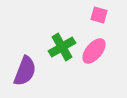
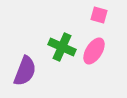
green cross: rotated 36 degrees counterclockwise
pink ellipse: rotated 8 degrees counterclockwise
